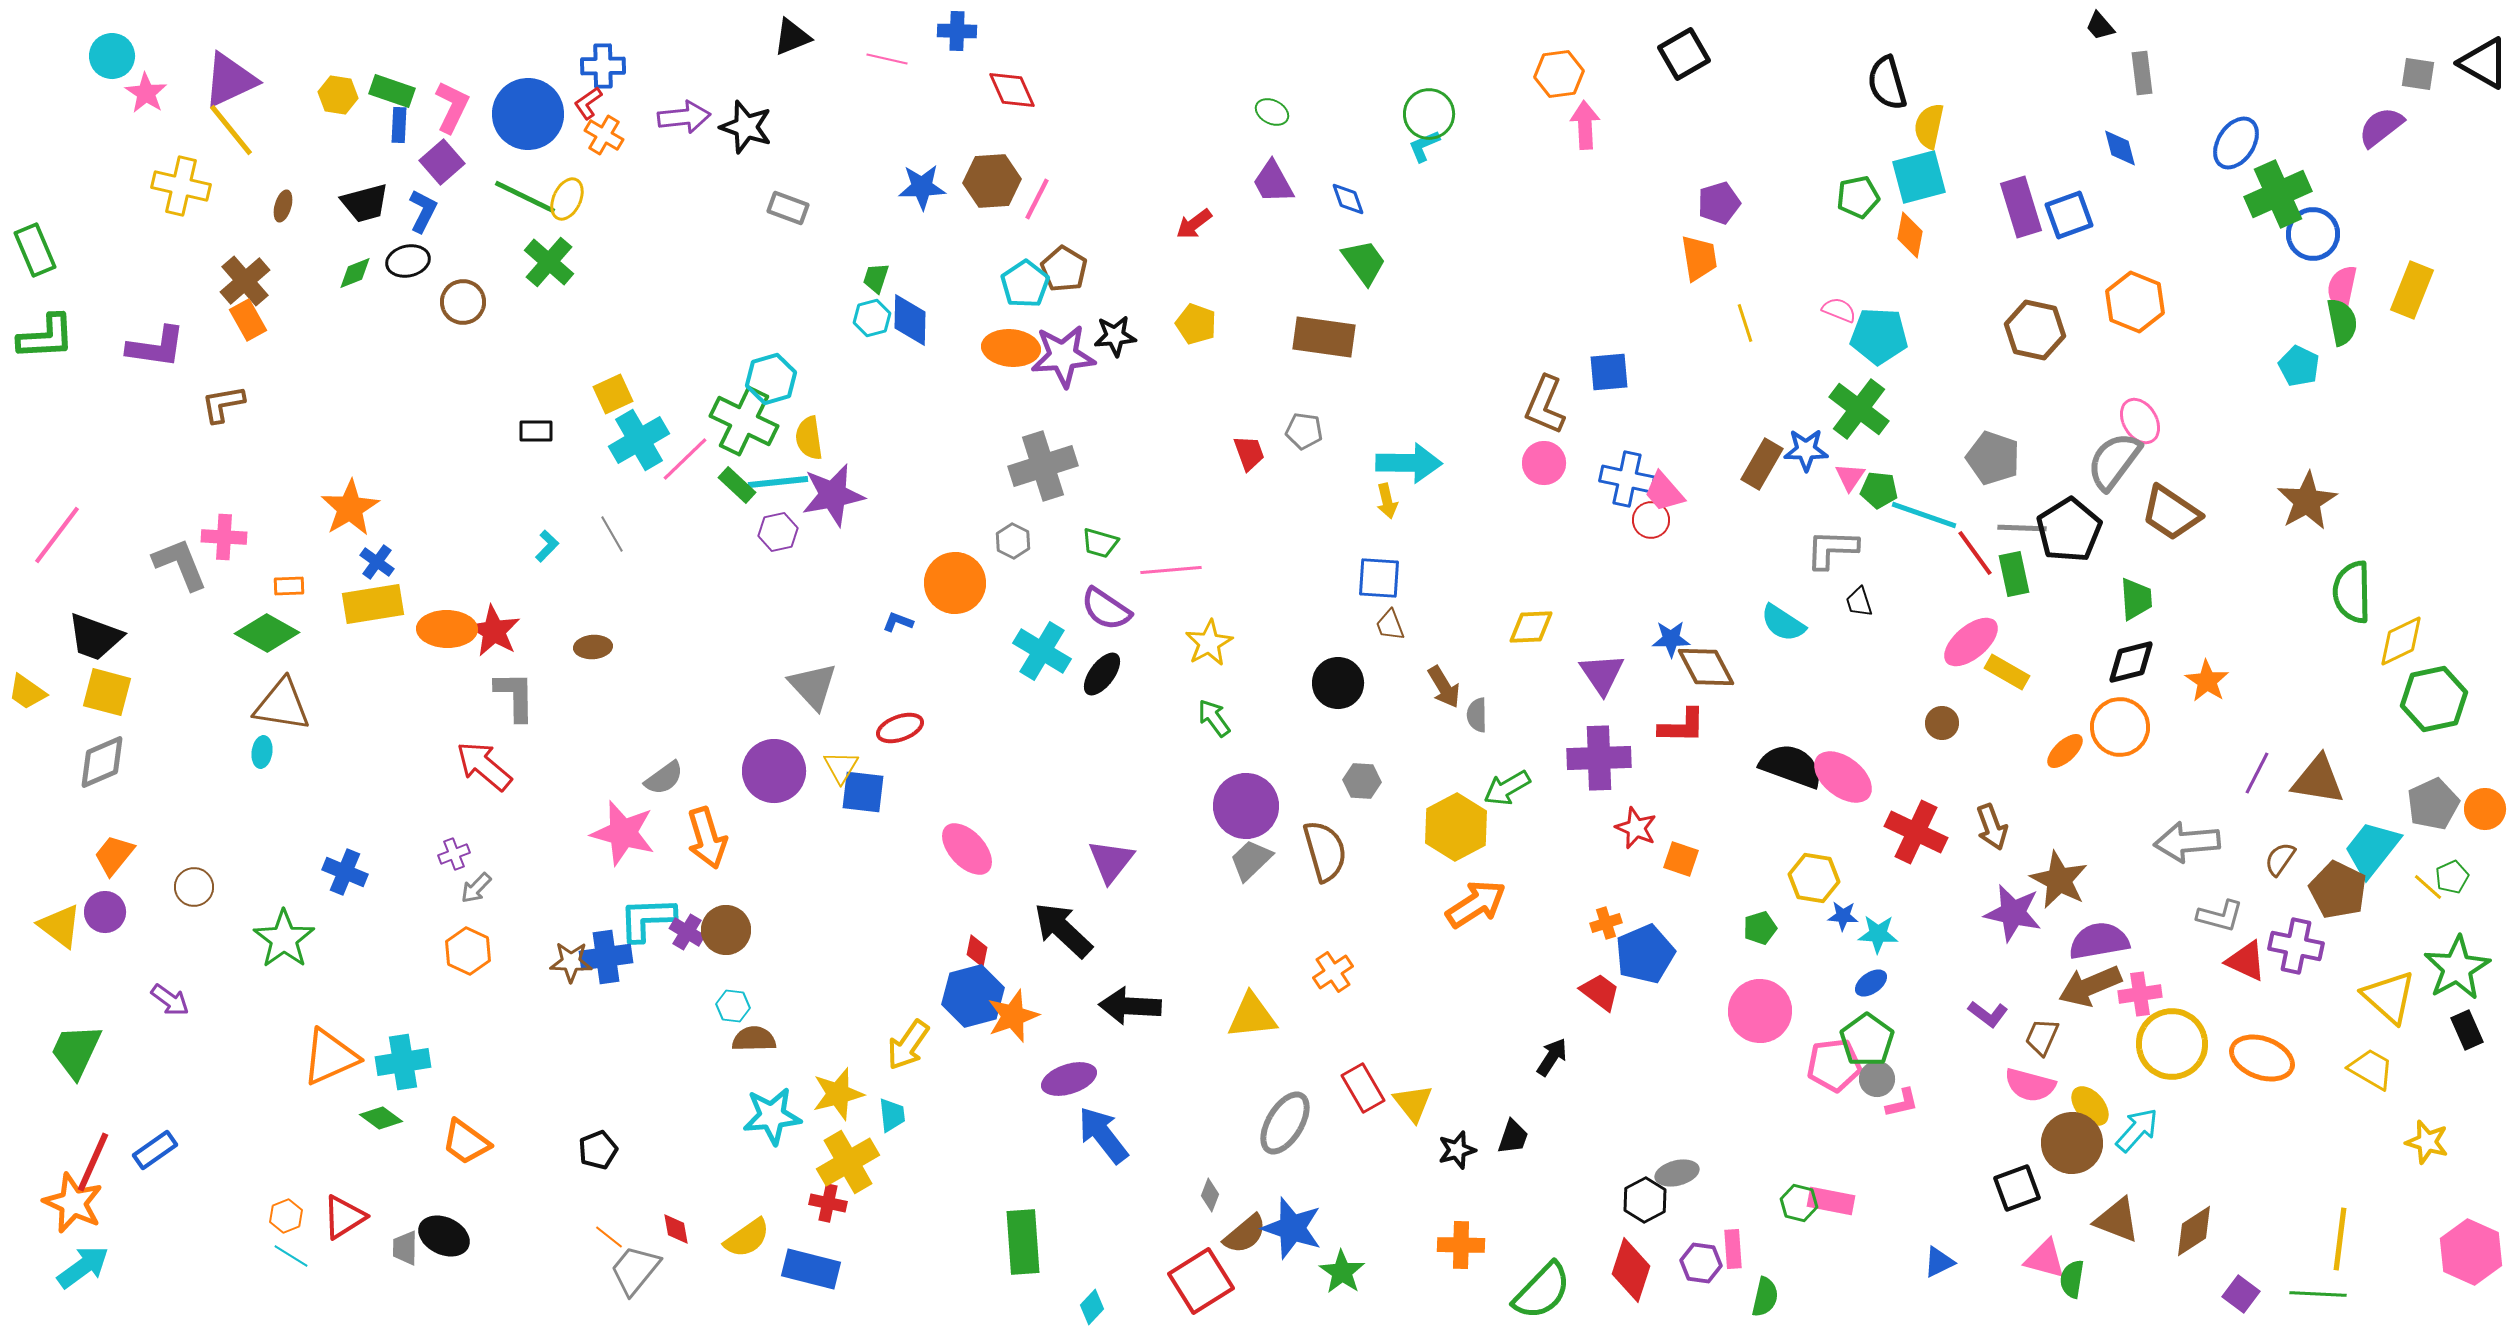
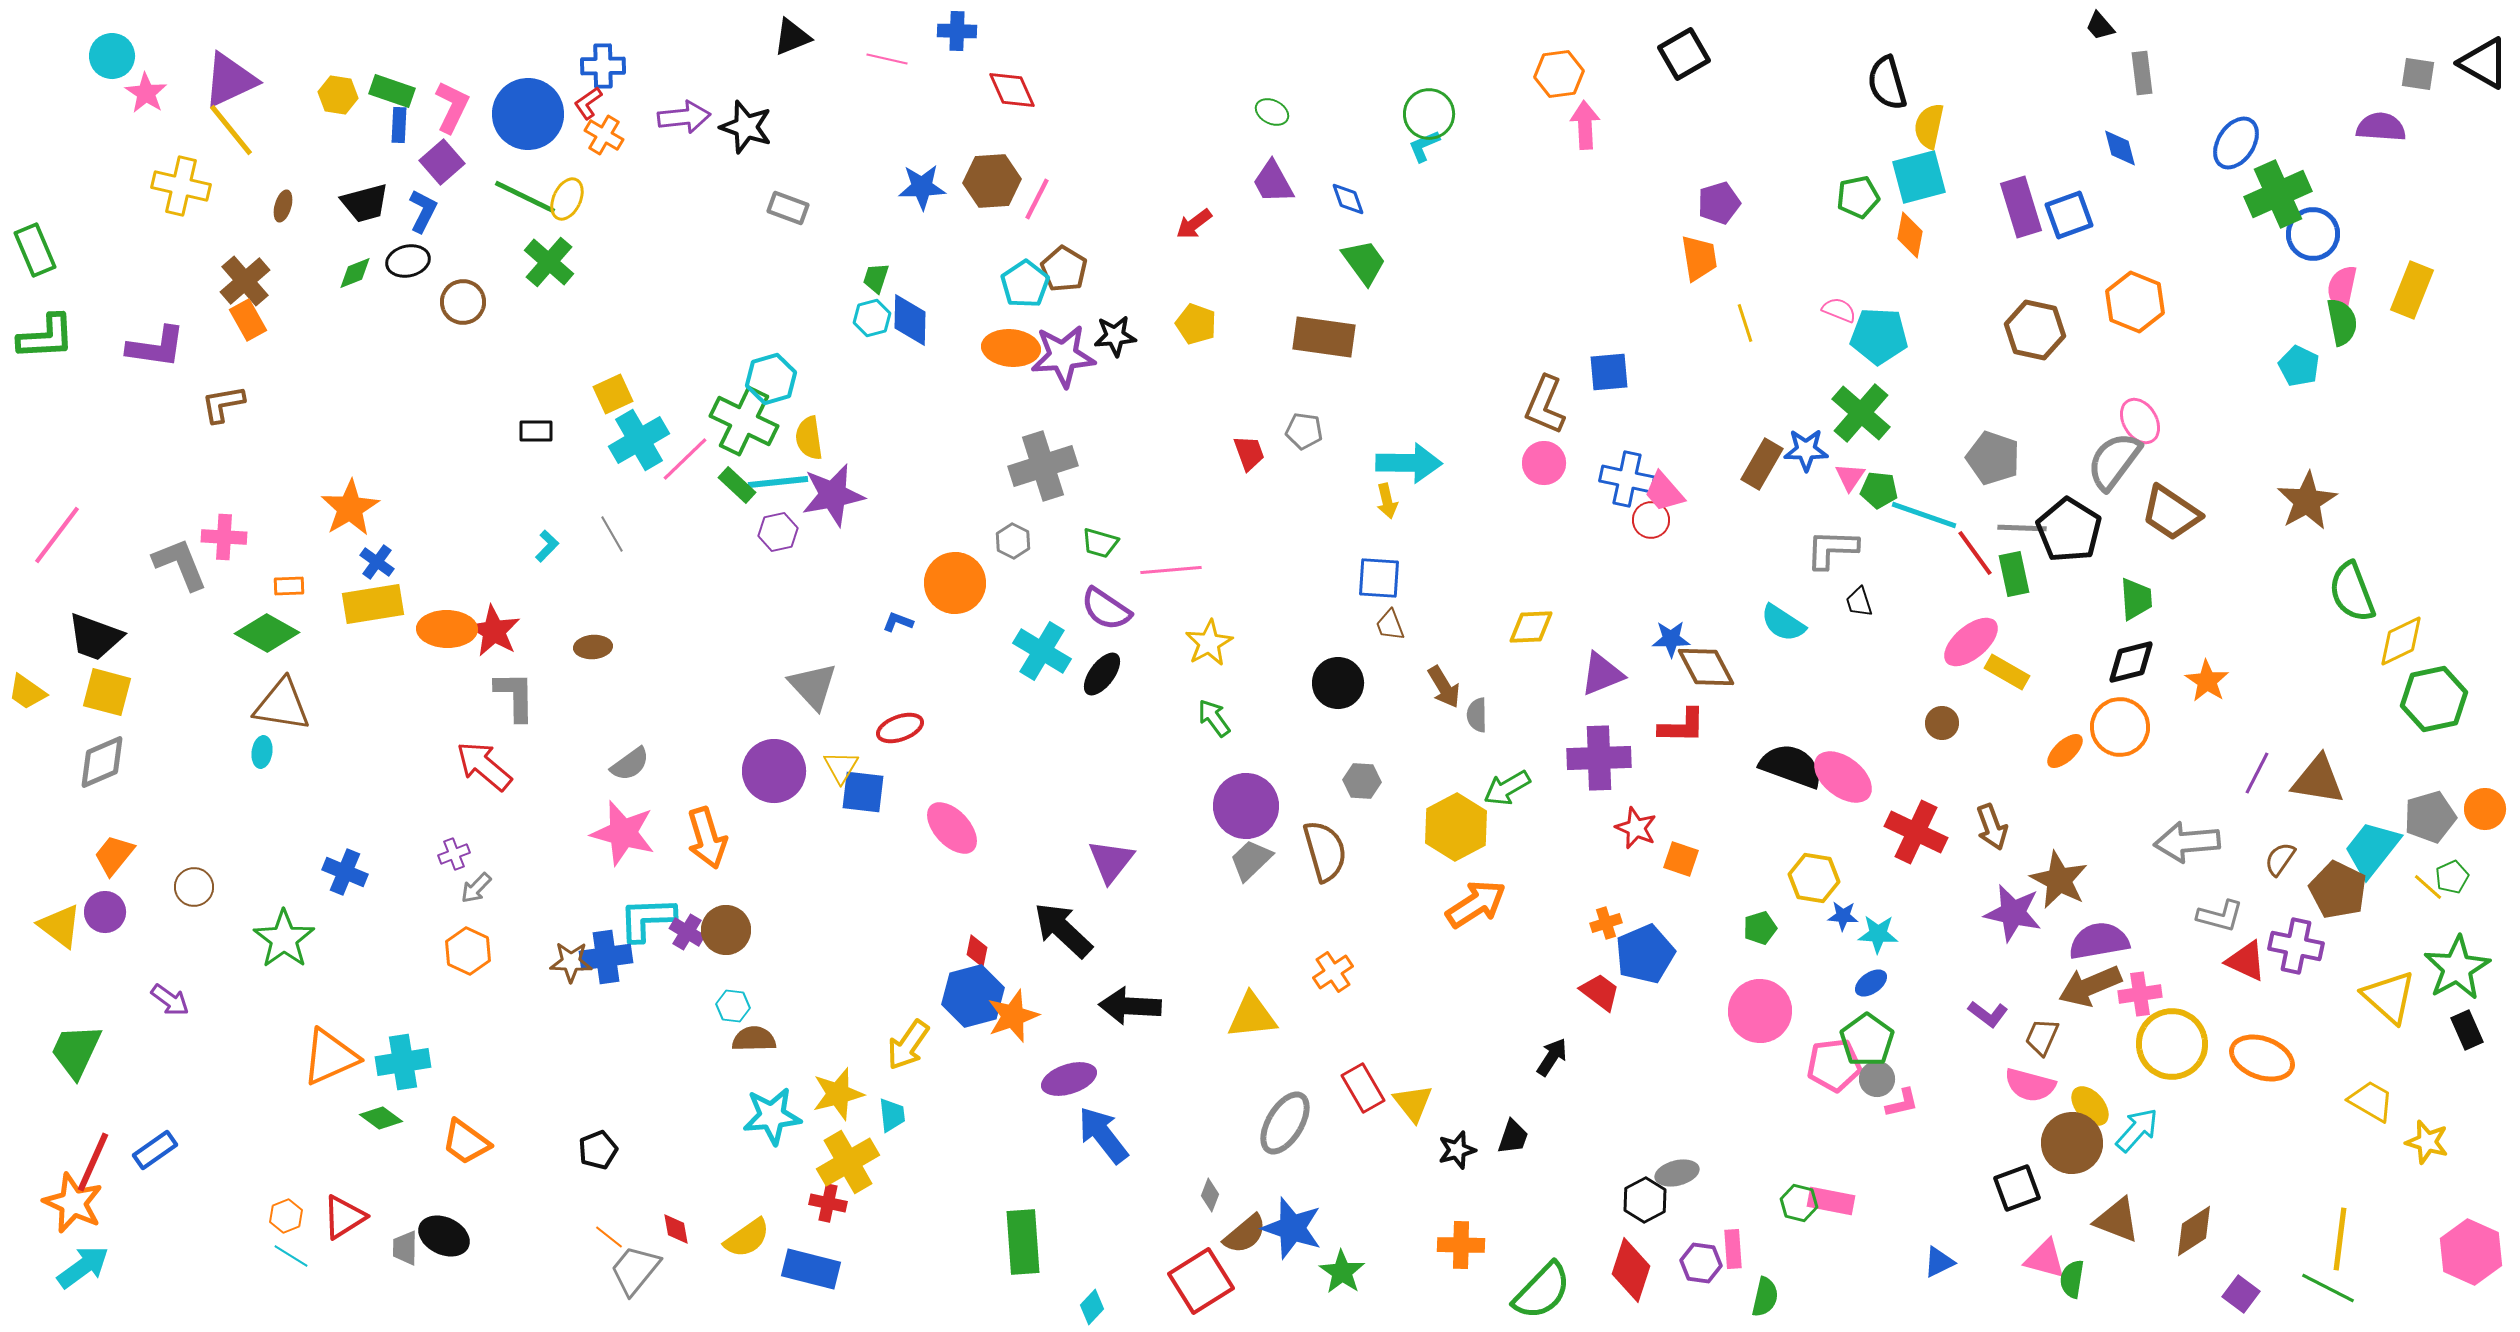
purple semicircle at (2381, 127): rotated 42 degrees clockwise
green cross at (1859, 409): moved 2 px right, 4 px down; rotated 4 degrees clockwise
black pentagon at (2069, 530): rotated 8 degrees counterclockwise
green semicircle at (2352, 592): rotated 20 degrees counterclockwise
purple triangle at (1602, 674): rotated 42 degrees clockwise
gray semicircle at (664, 778): moved 34 px left, 14 px up
gray pentagon at (2433, 804): moved 3 px left, 13 px down; rotated 9 degrees clockwise
pink ellipse at (967, 849): moved 15 px left, 21 px up
yellow trapezoid at (2371, 1069): moved 32 px down
green line at (2318, 1294): moved 10 px right, 6 px up; rotated 24 degrees clockwise
